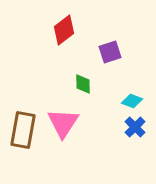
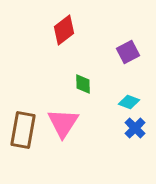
purple square: moved 18 px right; rotated 10 degrees counterclockwise
cyan diamond: moved 3 px left, 1 px down
blue cross: moved 1 px down
